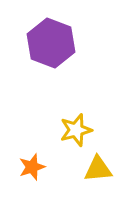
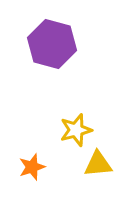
purple hexagon: moved 1 px right, 1 px down; rotated 6 degrees counterclockwise
yellow triangle: moved 5 px up
